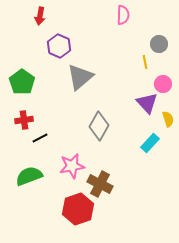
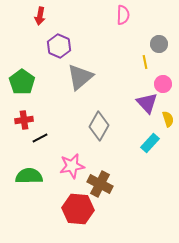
green semicircle: rotated 20 degrees clockwise
red hexagon: rotated 24 degrees clockwise
